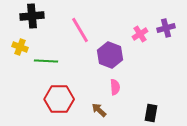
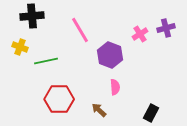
green line: rotated 15 degrees counterclockwise
black rectangle: rotated 18 degrees clockwise
